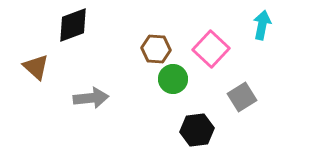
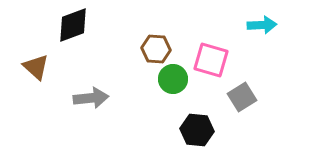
cyan arrow: rotated 76 degrees clockwise
pink square: moved 11 px down; rotated 27 degrees counterclockwise
black hexagon: rotated 12 degrees clockwise
